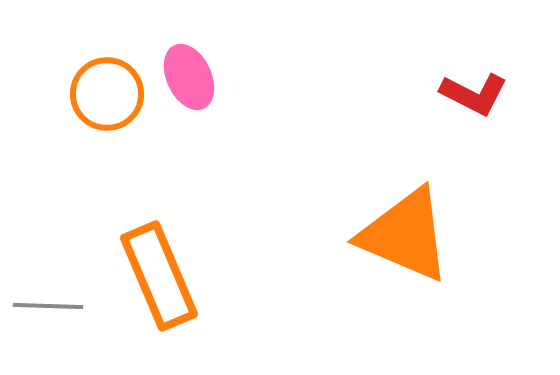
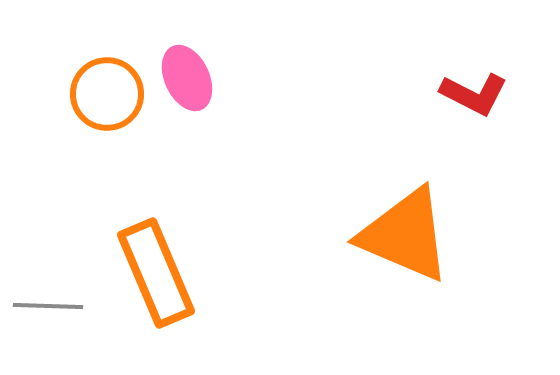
pink ellipse: moved 2 px left, 1 px down
orange rectangle: moved 3 px left, 3 px up
